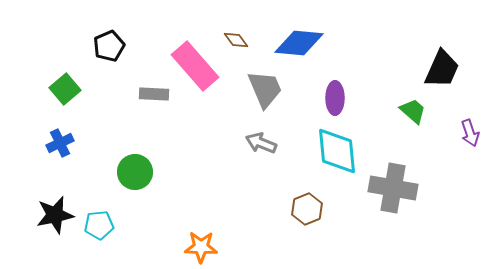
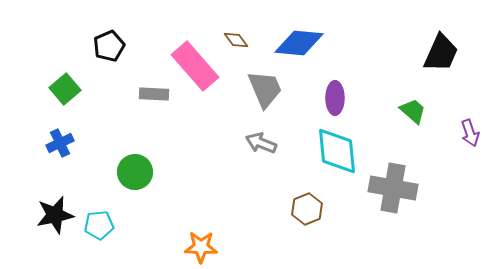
black trapezoid: moved 1 px left, 16 px up
